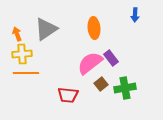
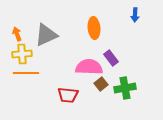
gray triangle: moved 6 px down; rotated 10 degrees clockwise
pink semicircle: moved 1 px left, 4 px down; rotated 40 degrees clockwise
